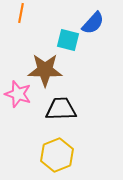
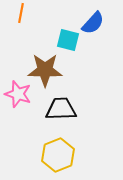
yellow hexagon: moved 1 px right
